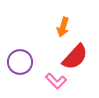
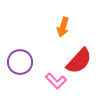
red semicircle: moved 4 px right, 4 px down
